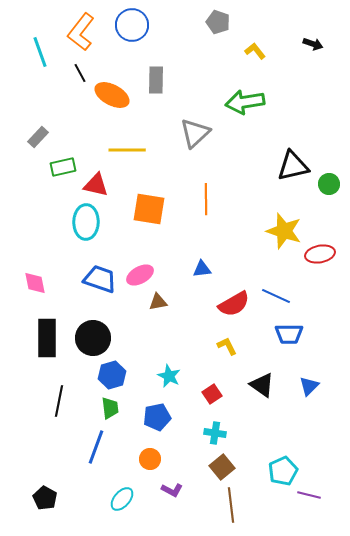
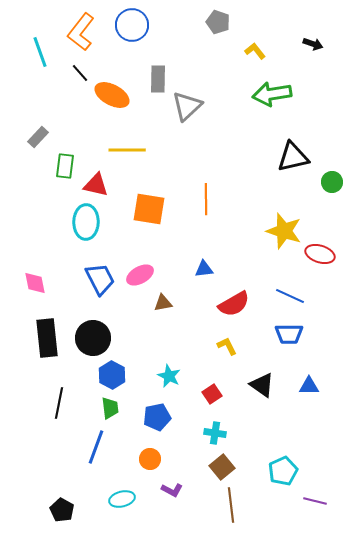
black line at (80, 73): rotated 12 degrees counterclockwise
gray rectangle at (156, 80): moved 2 px right, 1 px up
green arrow at (245, 102): moved 27 px right, 8 px up
gray triangle at (195, 133): moved 8 px left, 27 px up
black triangle at (293, 166): moved 9 px up
green rectangle at (63, 167): moved 2 px right, 1 px up; rotated 70 degrees counterclockwise
green circle at (329, 184): moved 3 px right, 2 px up
red ellipse at (320, 254): rotated 28 degrees clockwise
blue triangle at (202, 269): moved 2 px right
blue trapezoid at (100, 279): rotated 44 degrees clockwise
blue line at (276, 296): moved 14 px right
brown triangle at (158, 302): moved 5 px right, 1 px down
black rectangle at (47, 338): rotated 6 degrees counterclockwise
blue hexagon at (112, 375): rotated 16 degrees counterclockwise
blue triangle at (309, 386): rotated 45 degrees clockwise
black line at (59, 401): moved 2 px down
purple line at (309, 495): moved 6 px right, 6 px down
black pentagon at (45, 498): moved 17 px right, 12 px down
cyan ellipse at (122, 499): rotated 35 degrees clockwise
